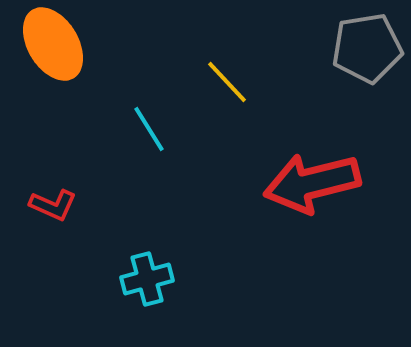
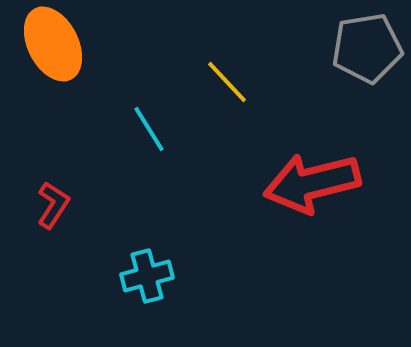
orange ellipse: rotated 4 degrees clockwise
red L-shape: rotated 81 degrees counterclockwise
cyan cross: moved 3 px up
